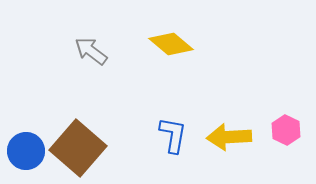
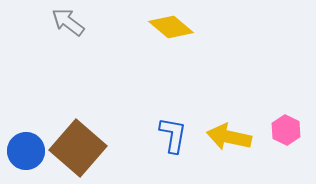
yellow diamond: moved 17 px up
gray arrow: moved 23 px left, 29 px up
yellow arrow: rotated 15 degrees clockwise
